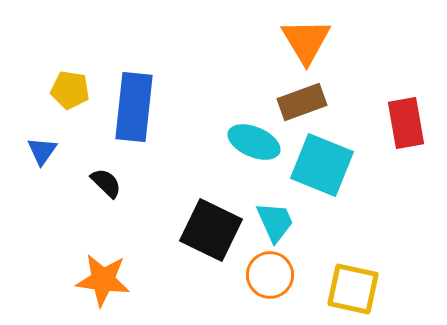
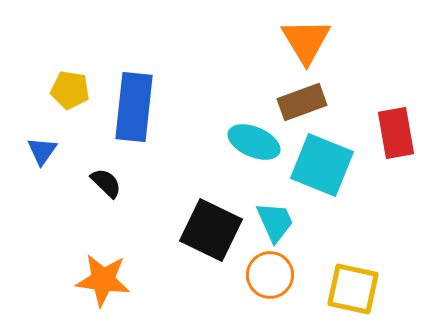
red rectangle: moved 10 px left, 10 px down
